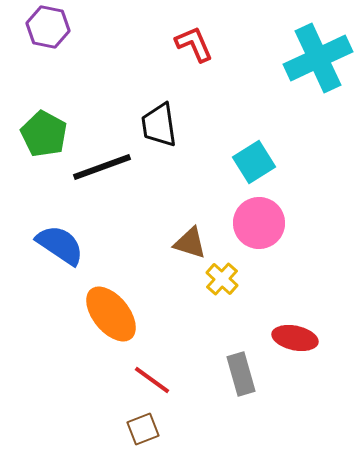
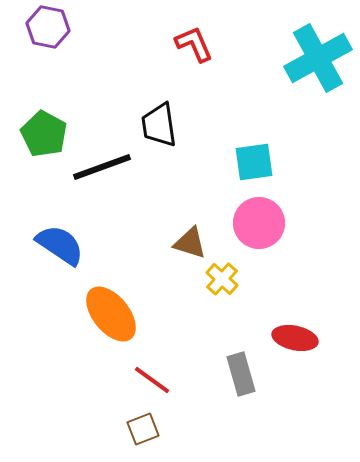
cyan cross: rotated 4 degrees counterclockwise
cyan square: rotated 24 degrees clockwise
